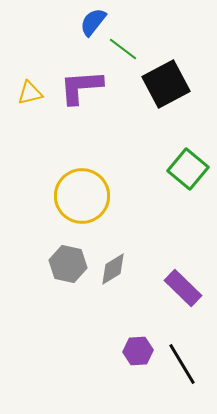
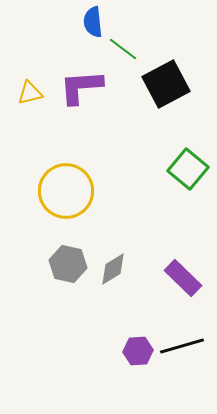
blue semicircle: rotated 44 degrees counterclockwise
yellow circle: moved 16 px left, 5 px up
purple rectangle: moved 10 px up
black line: moved 18 px up; rotated 75 degrees counterclockwise
